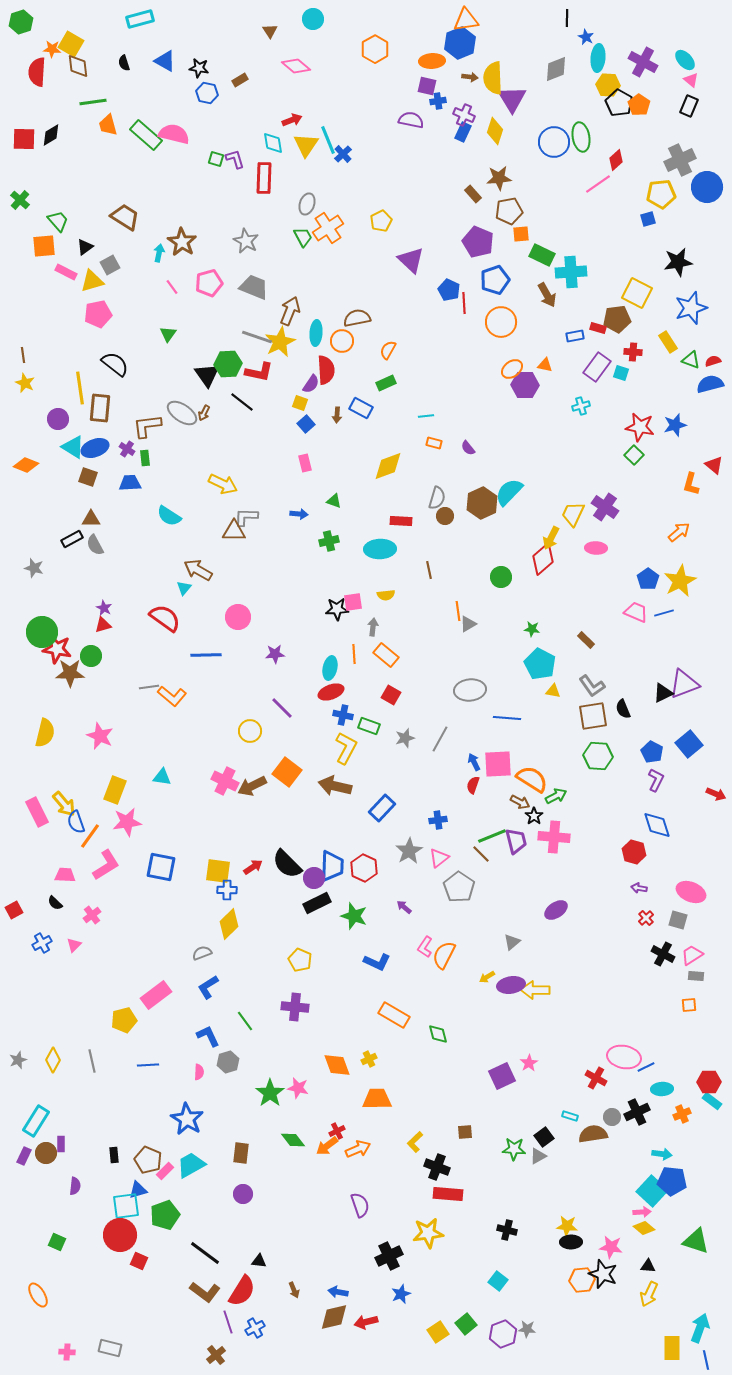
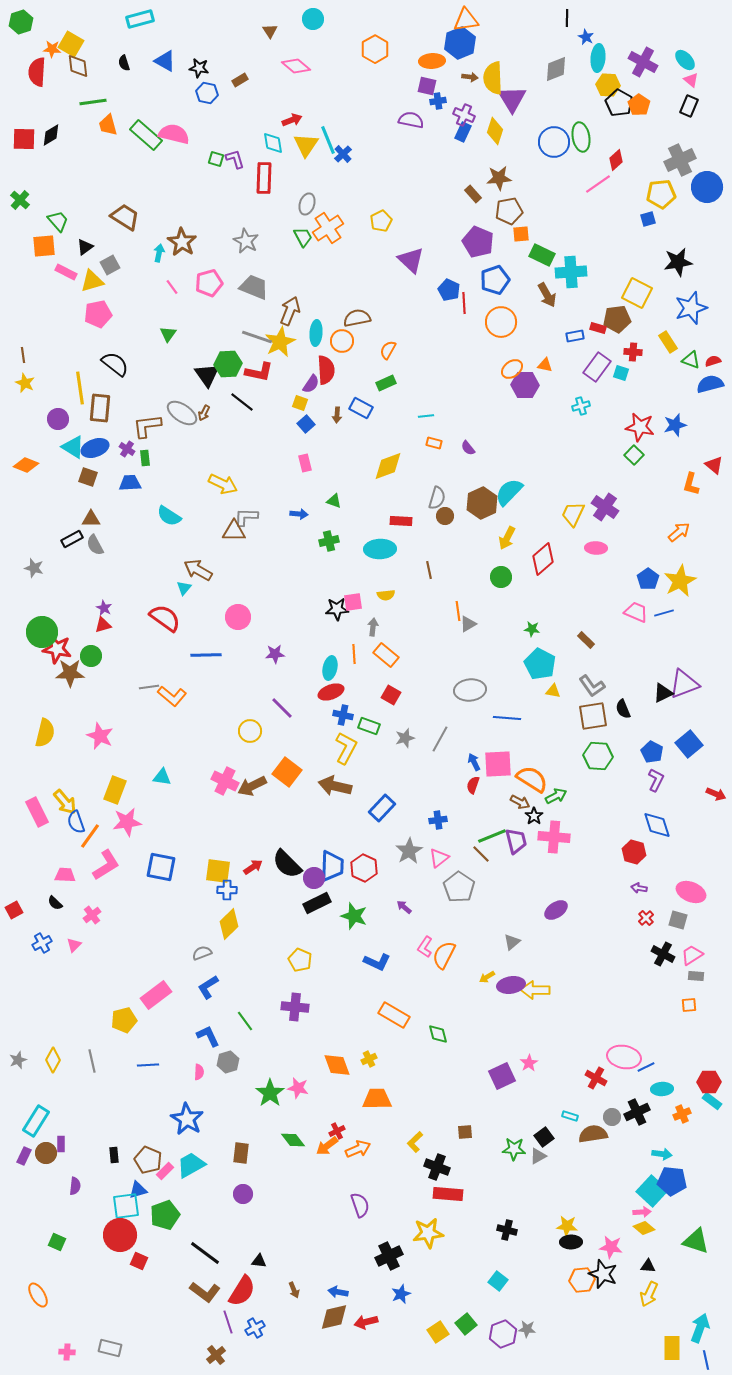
yellow arrow at (551, 538): moved 44 px left
yellow arrow at (64, 804): moved 1 px right, 2 px up
